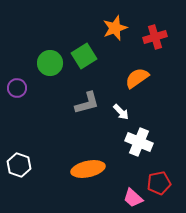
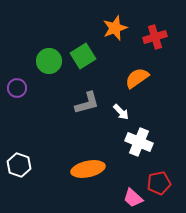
green square: moved 1 px left
green circle: moved 1 px left, 2 px up
